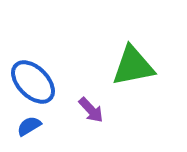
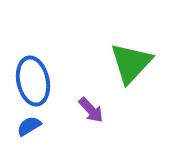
green triangle: moved 2 px left, 3 px up; rotated 36 degrees counterclockwise
blue ellipse: moved 1 px up; rotated 33 degrees clockwise
